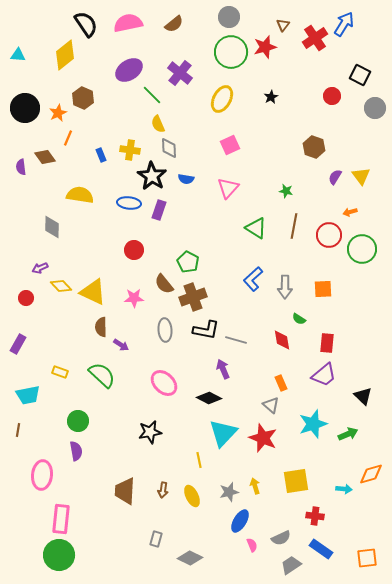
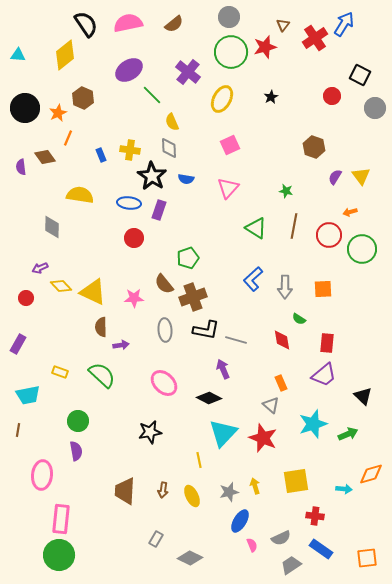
purple cross at (180, 73): moved 8 px right, 1 px up
yellow semicircle at (158, 124): moved 14 px right, 2 px up
red circle at (134, 250): moved 12 px up
green pentagon at (188, 262): moved 4 px up; rotated 25 degrees clockwise
purple arrow at (121, 345): rotated 42 degrees counterclockwise
gray rectangle at (156, 539): rotated 14 degrees clockwise
